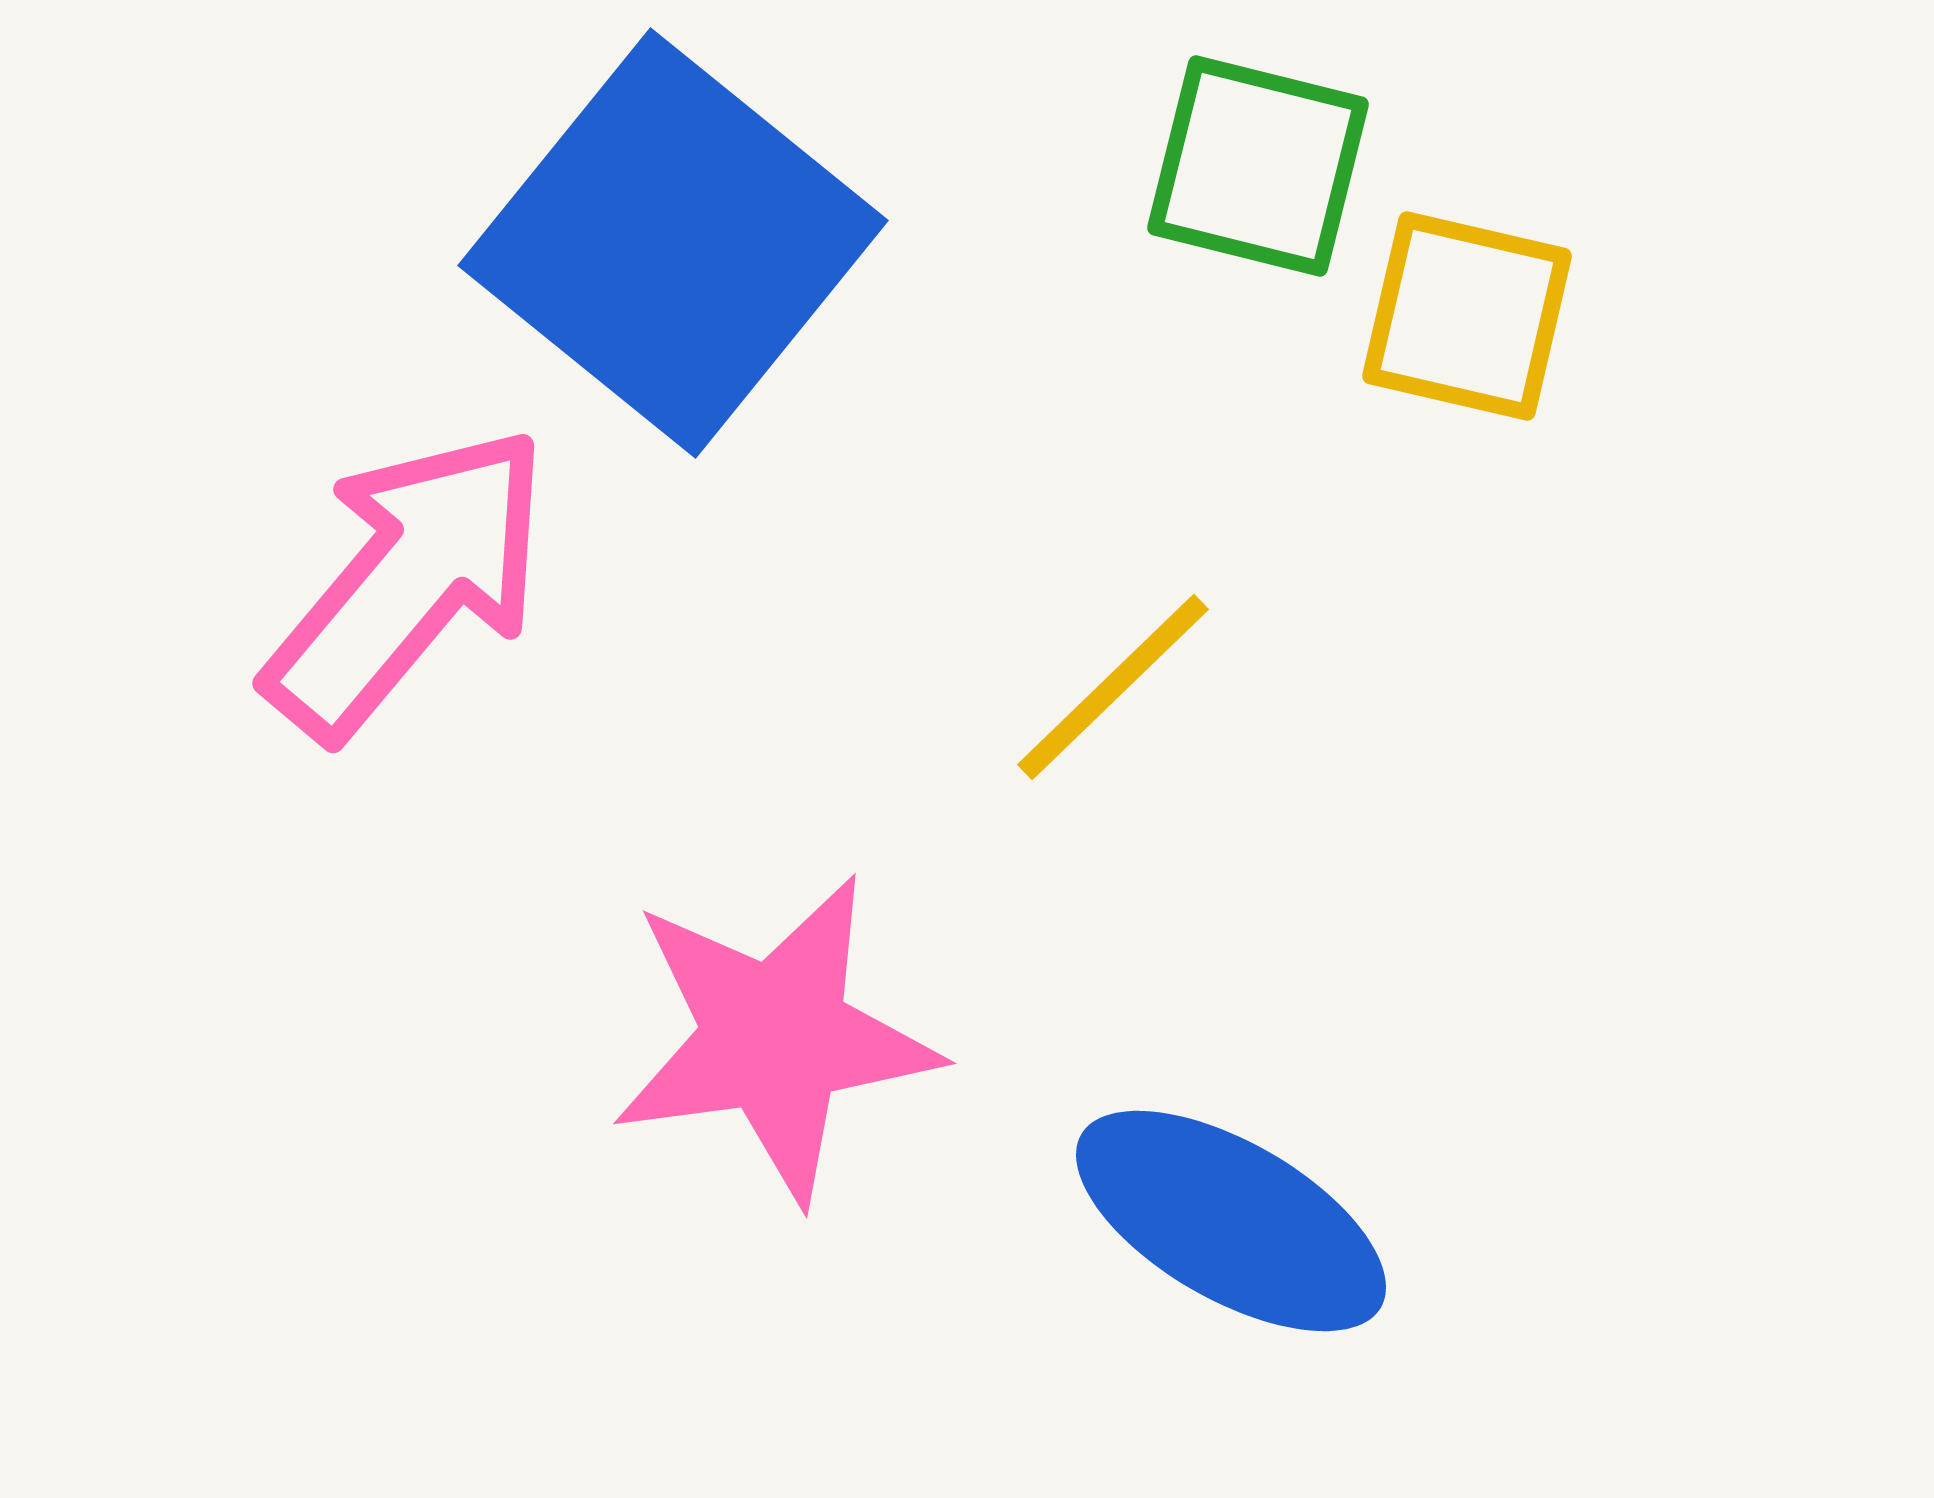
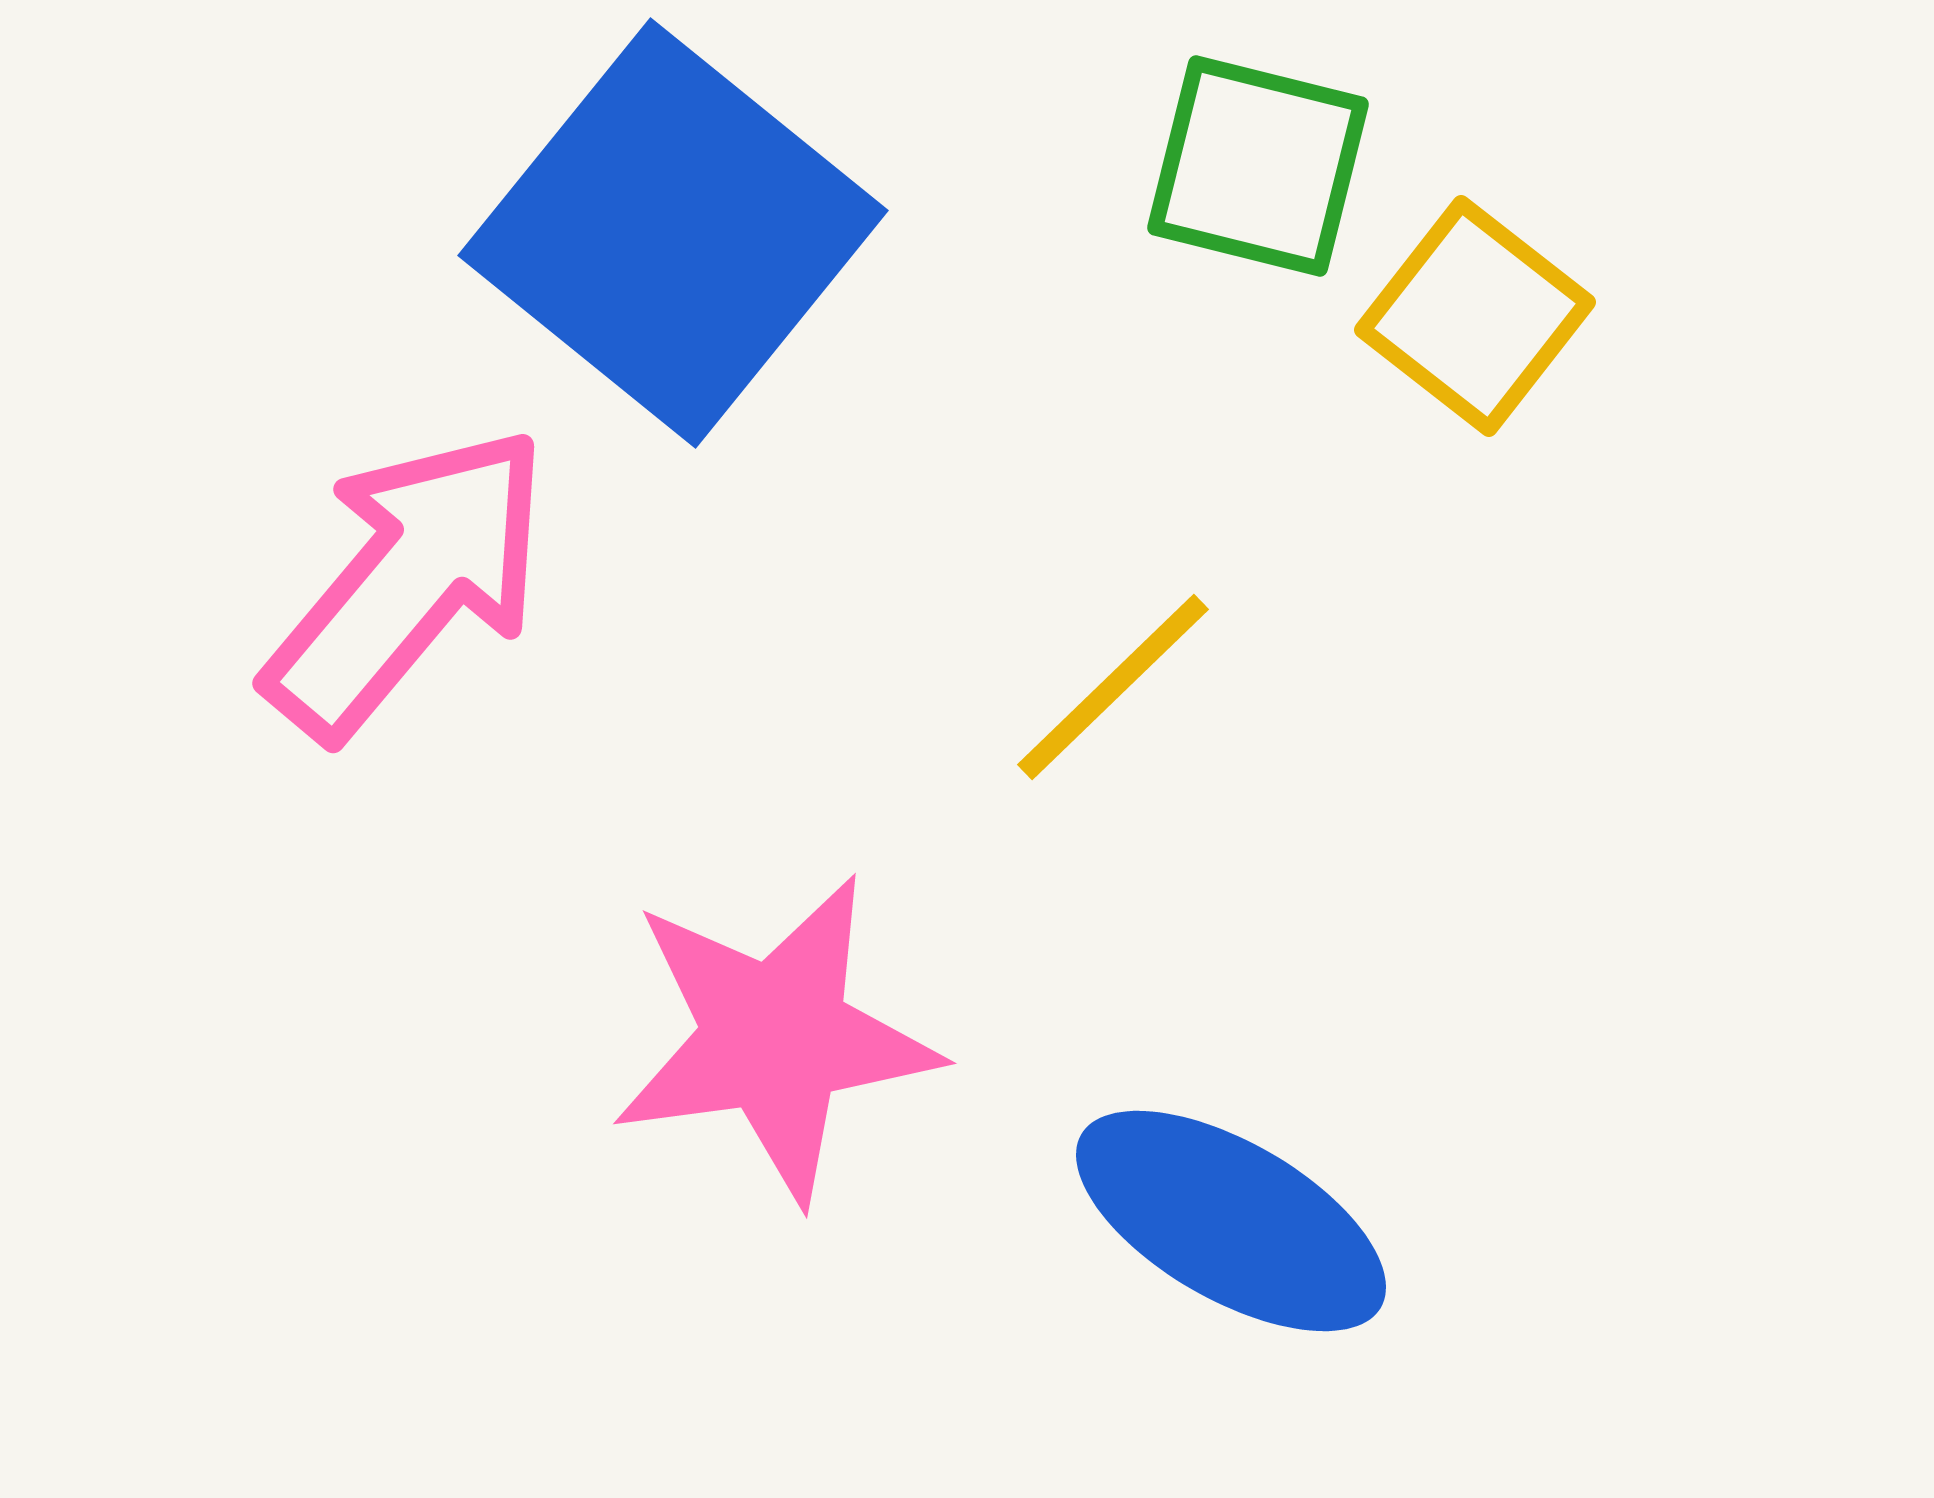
blue square: moved 10 px up
yellow square: moved 8 px right; rotated 25 degrees clockwise
